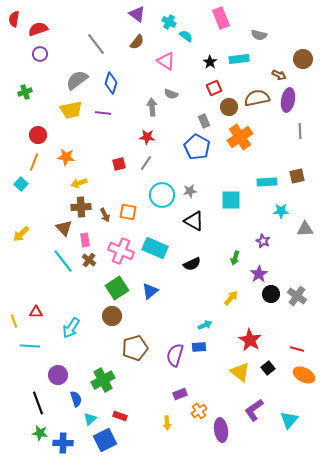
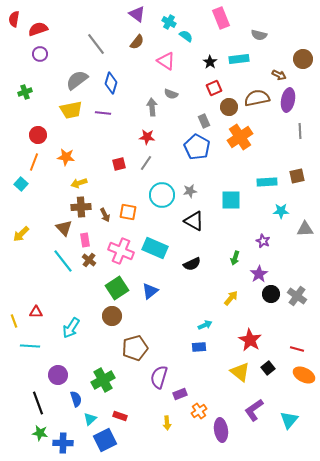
purple semicircle at (175, 355): moved 16 px left, 22 px down
